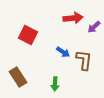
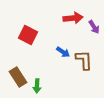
purple arrow: rotated 80 degrees counterclockwise
brown L-shape: rotated 10 degrees counterclockwise
green arrow: moved 18 px left, 2 px down
